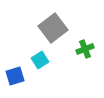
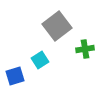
gray square: moved 4 px right, 2 px up
green cross: rotated 12 degrees clockwise
